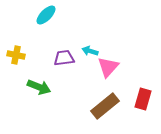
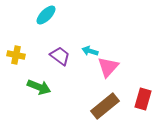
purple trapezoid: moved 4 px left, 2 px up; rotated 45 degrees clockwise
